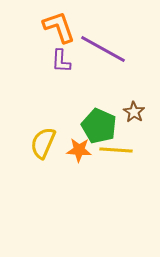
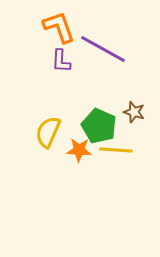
brown star: rotated 15 degrees counterclockwise
yellow semicircle: moved 5 px right, 11 px up
